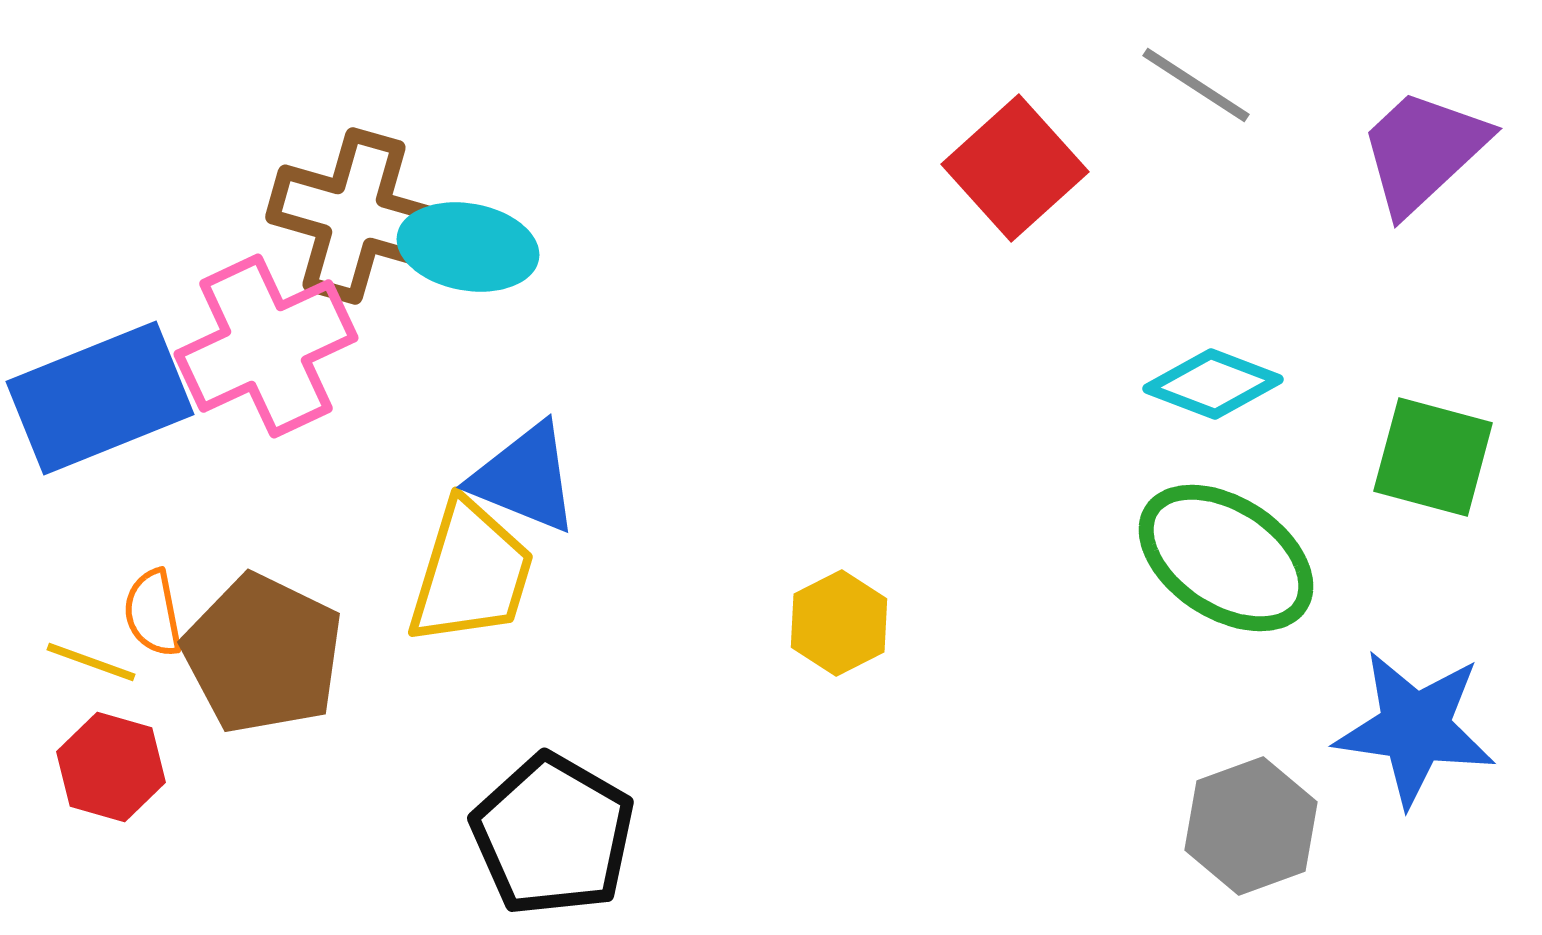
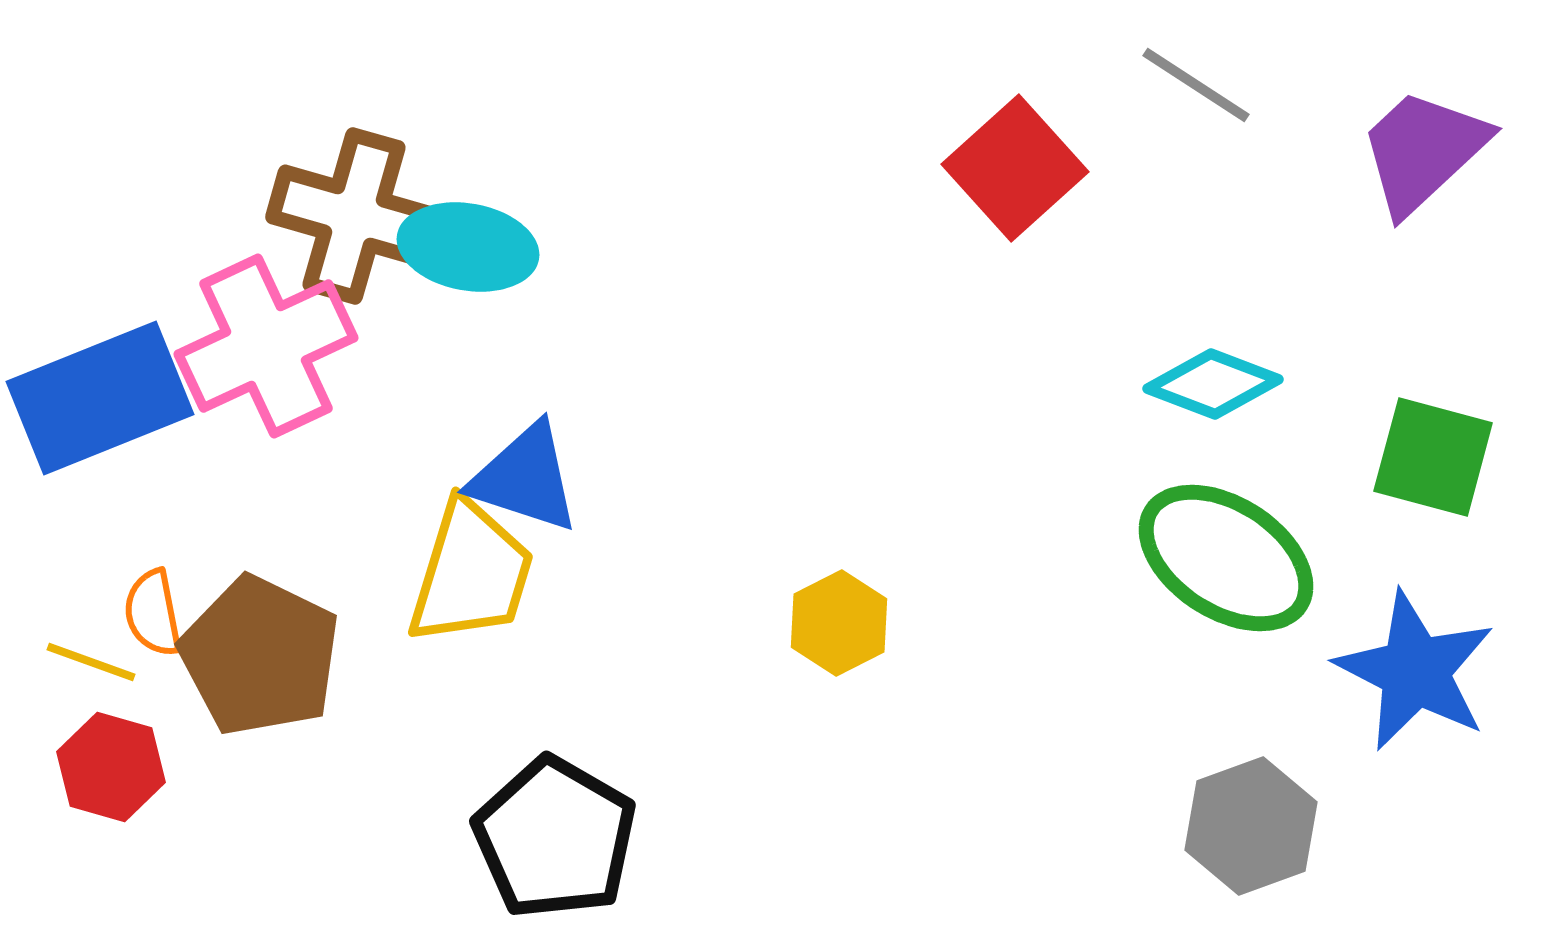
blue triangle: rotated 4 degrees counterclockwise
brown pentagon: moved 3 px left, 2 px down
blue star: moved 57 px up; rotated 19 degrees clockwise
black pentagon: moved 2 px right, 3 px down
